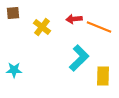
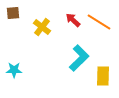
red arrow: moved 1 px left, 1 px down; rotated 49 degrees clockwise
orange line: moved 5 px up; rotated 10 degrees clockwise
